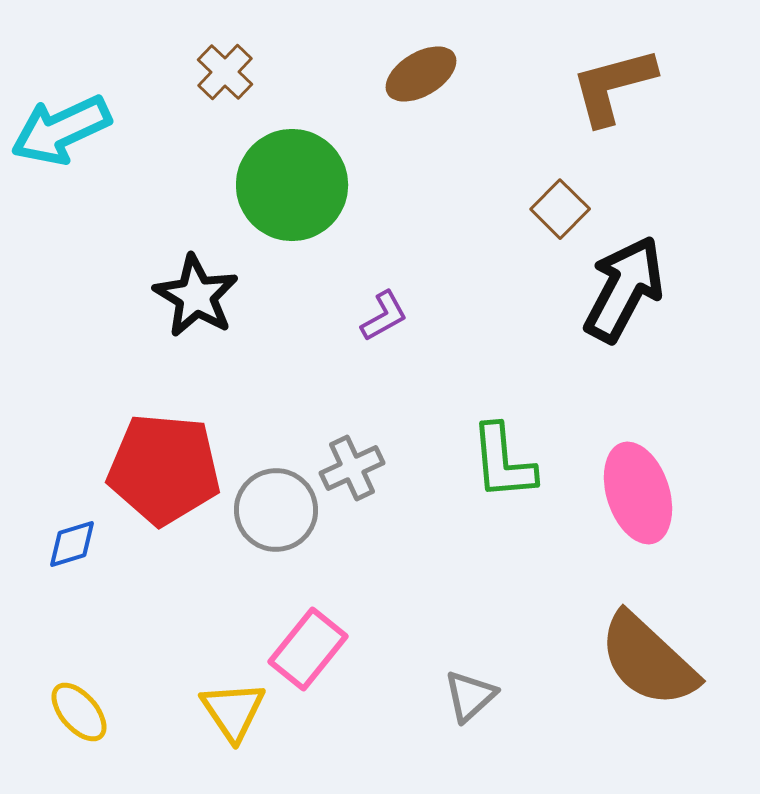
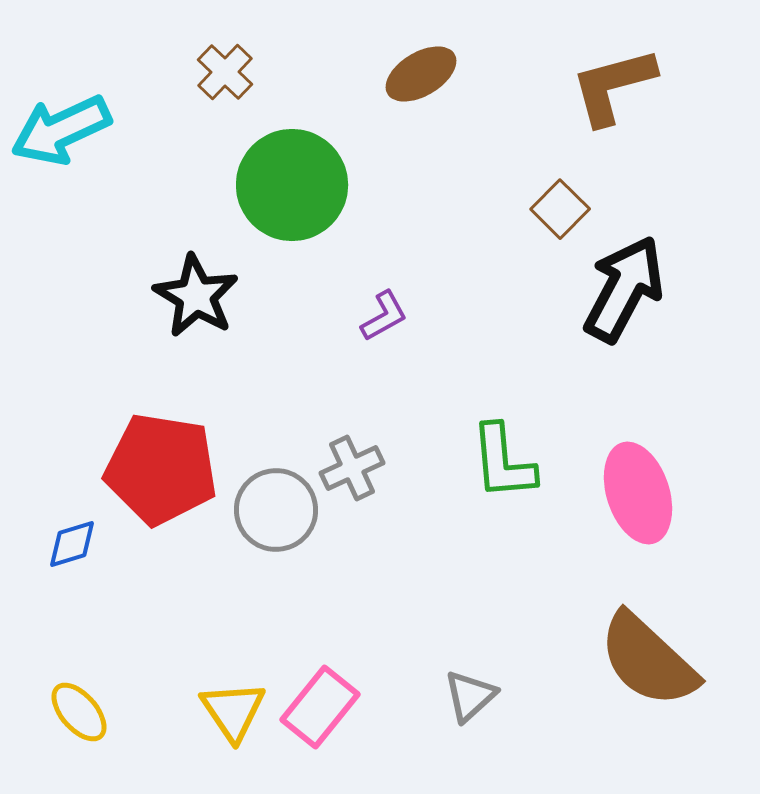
red pentagon: moved 3 px left; rotated 4 degrees clockwise
pink rectangle: moved 12 px right, 58 px down
